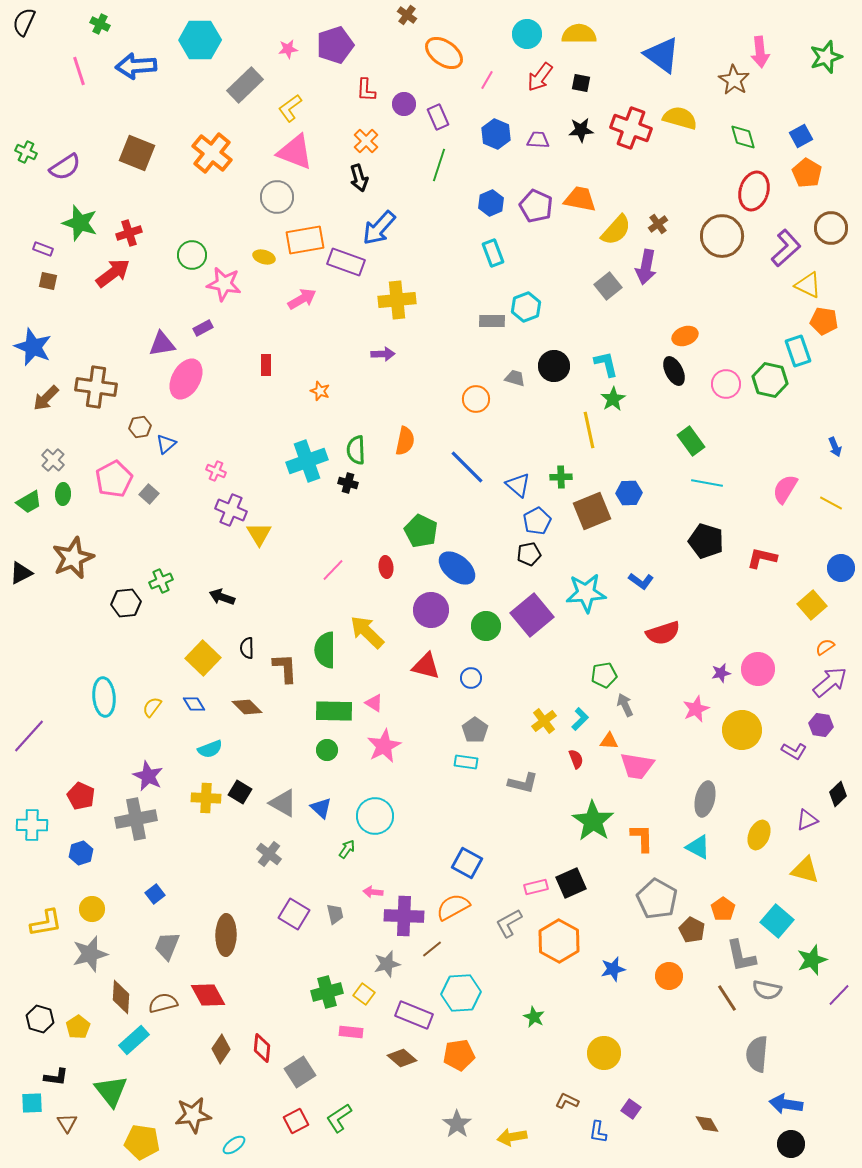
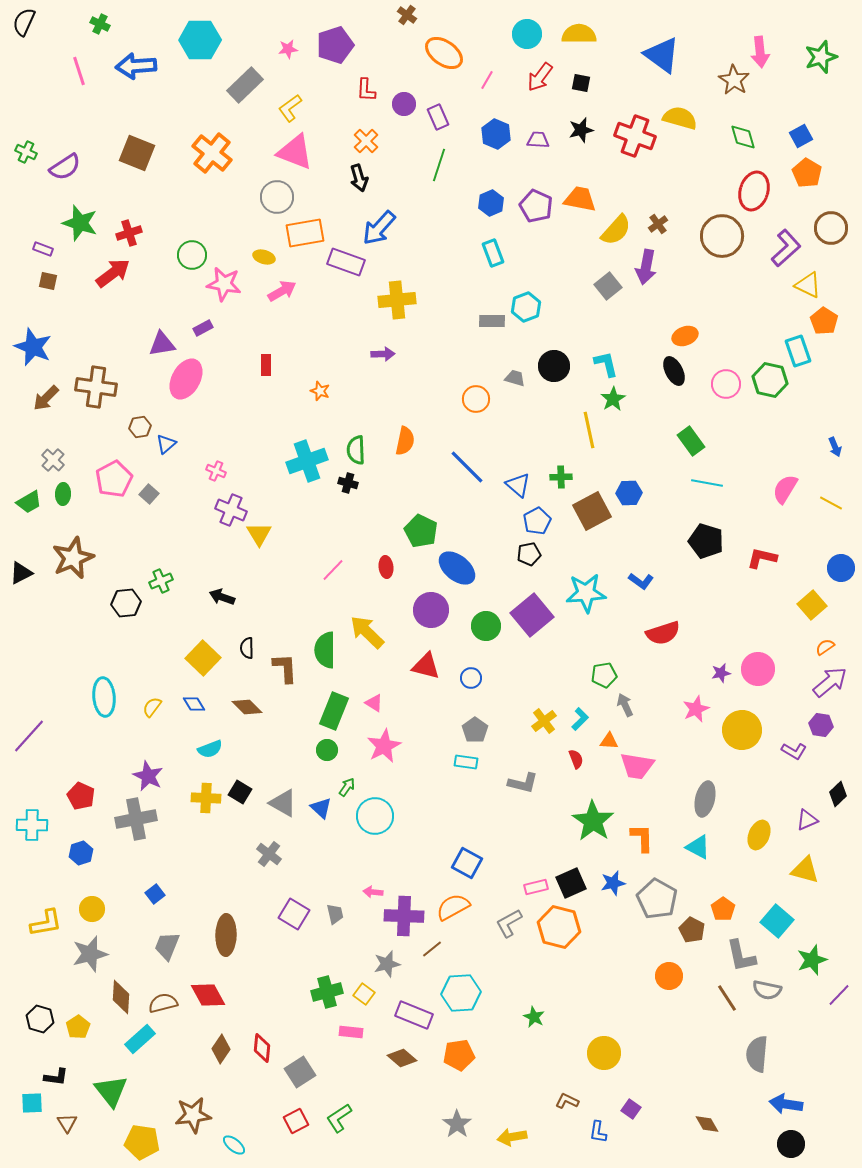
green star at (826, 57): moved 5 px left
red cross at (631, 128): moved 4 px right, 8 px down
black star at (581, 130): rotated 10 degrees counterclockwise
orange rectangle at (305, 240): moved 7 px up
pink arrow at (302, 299): moved 20 px left, 8 px up
orange pentagon at (824, 321): rotated 24 degrees clockwise
brown square at (592, 511): rotated 6 degrees counterclockwise
green rectangle at (334, 711): rotated 69 degrees counterclockwise
green arrow at (347, 849): moved 62 px up
orange hexagon at (559, 941): moved 14 px up; rotated 15 degrees counterclockwise
blue star at (613, 969): moved 86 px up
cyan rectangle at (134, 1040): moved 6 px right, 1 px up
cyan ellipse at (234, 1145): rotated 75 degrees clockwise
